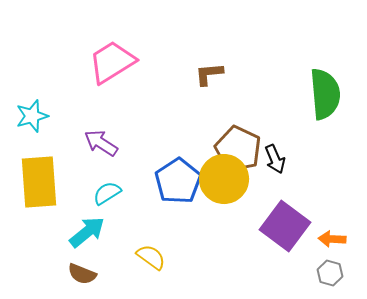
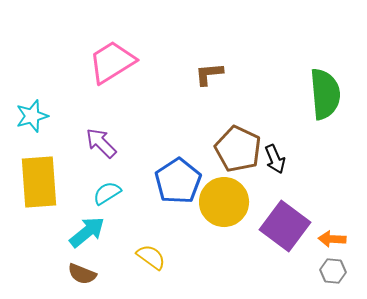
purple arrow: rotated 12 degrees clockwise
yellow circle: moved 23 px down
gray hexagon: moved 3 px right, 2 px up; rotated 10 degrees counterclockwise
